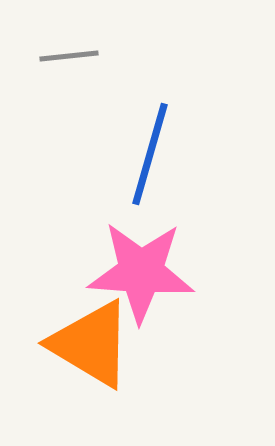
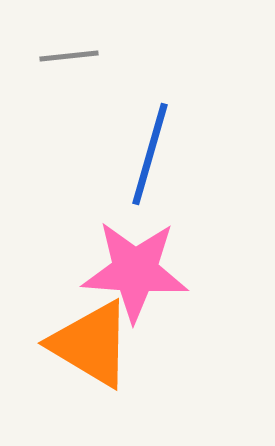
pink star: moved 6 px left, 1 px up
